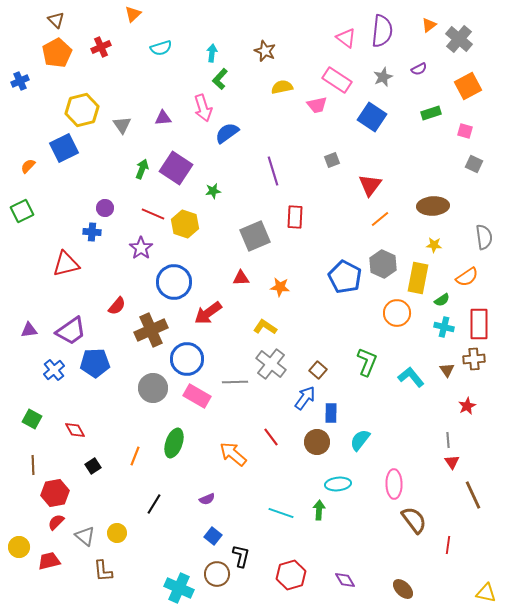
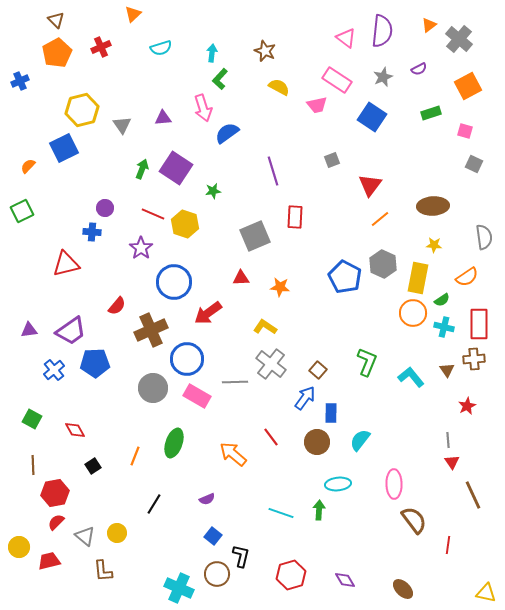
yellow semicircle at (282, 87): moved 3 px left; rotated 40 degrees clockwise
orange circle at (397, 313): moved 16 px right
